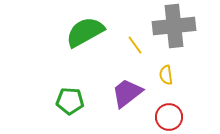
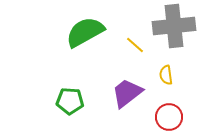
yellow line: rotated 12 degrees counterclockwise
